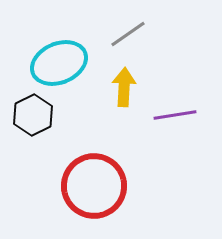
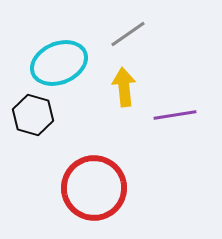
yellow arrow: rotated 9 degrees counterclockwise
black hexagon: rotated 18 degrees counterclockwise
red circle: moved 2 px down
